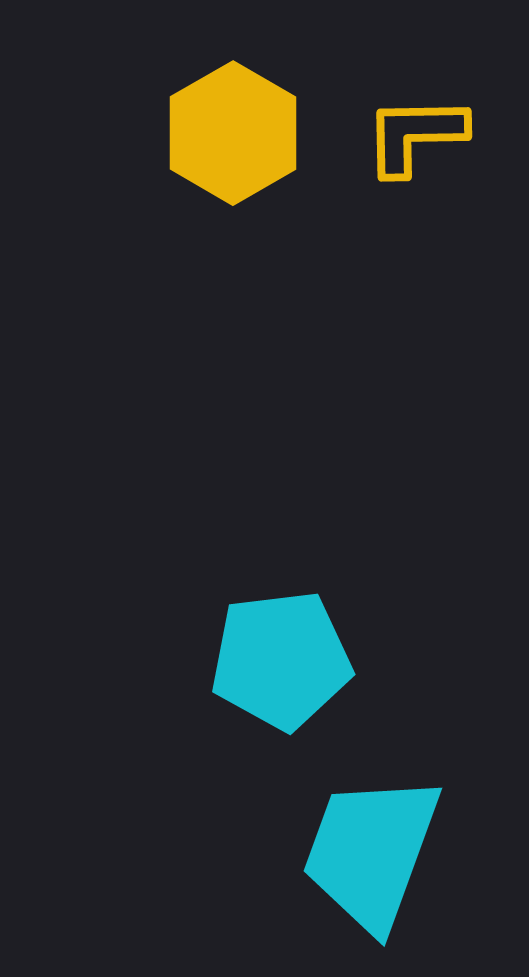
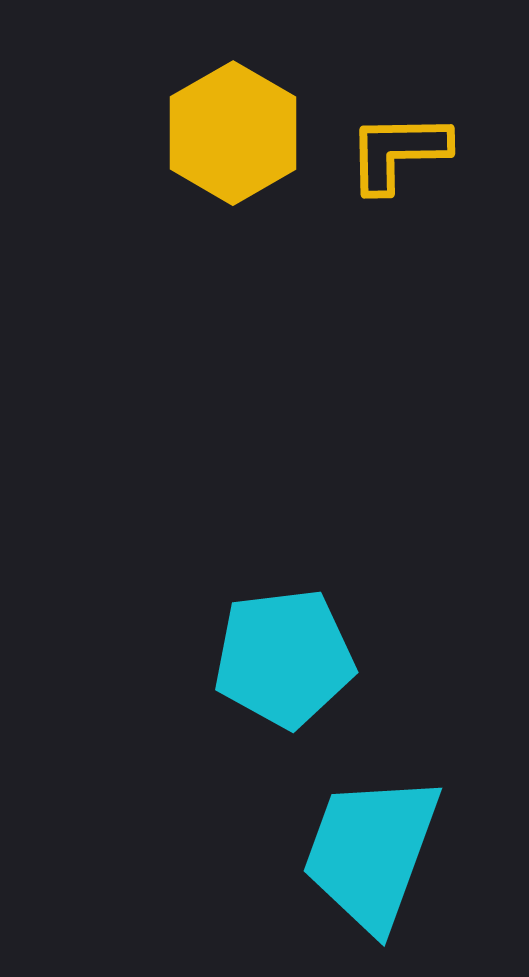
yellow L-shape: moved 17 px left, 17 px down
cyan pentagon: moved 3 px right, 2 px up
